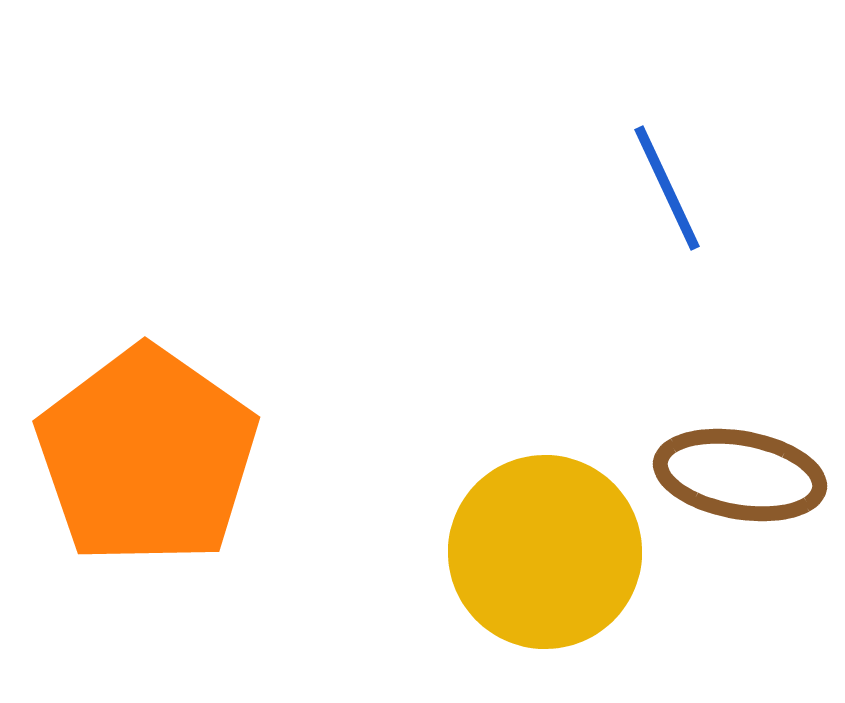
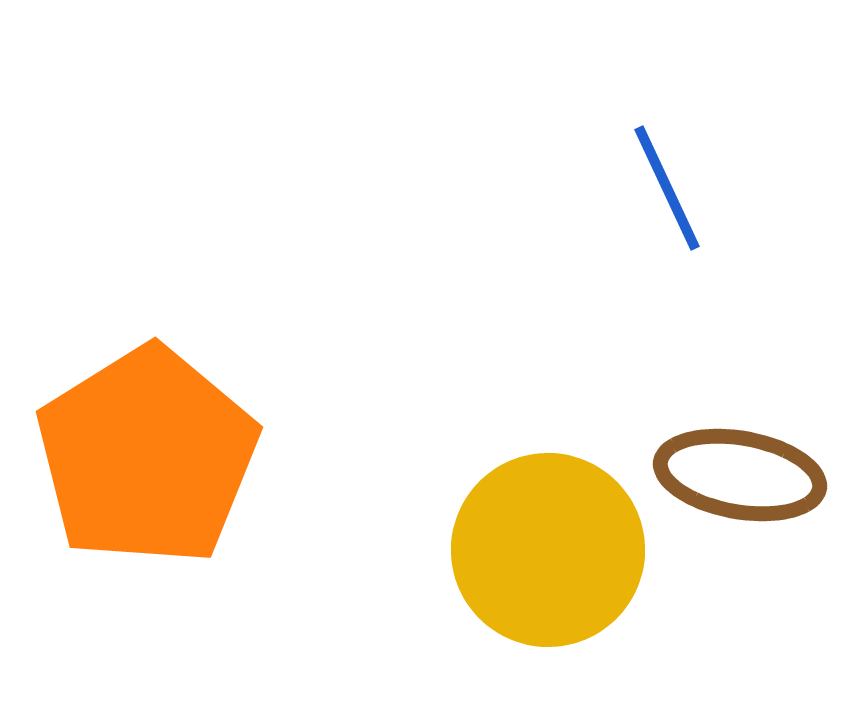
orange pentagon: rotated 5 degrees clockwise
yellow circle: moved 3 px right, 2 px up
